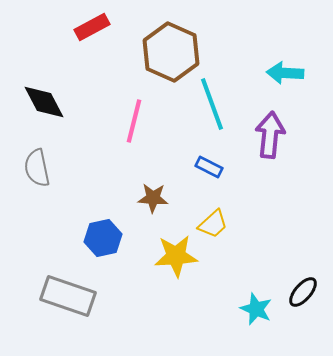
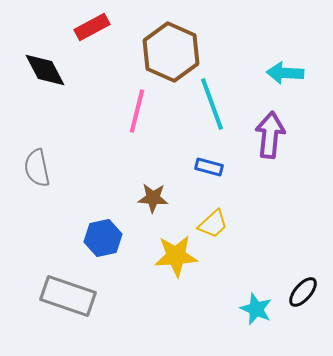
black diamond: moved 1 px right, 32 px up
pink line: moved 3 px right, 10 px up
blue rectangle: rotated 12 degrees counterclockwise
